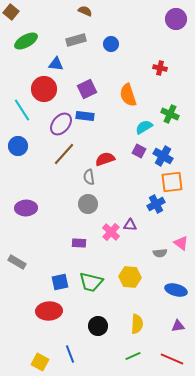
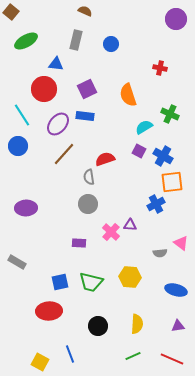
gray rectangle at (76, 40): rotated 60 degrees counterclockwise
cyan line at (22, 110): moved 5 px down
purple ellipse at (61, 124): moved 3 px left
